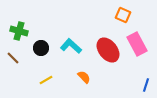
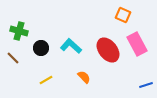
blue line: rotated 56 degrees clockwise
